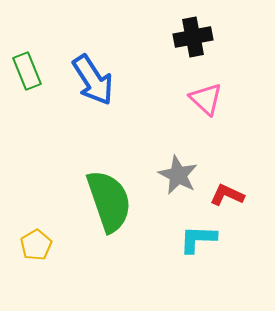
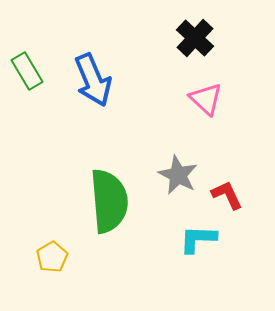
black cross: moved 2 px right, 1 px down; rotated 36 degrees counterclockwise
green rectangle: rotated 9 degrees counterclockwise
blue arrow: rotated 10 degrees clockwise
red L-shape: rotated 40 degrees clockwise
green semicircle: rotated 14 degrees clockwise
yellow pentagon: moved 16 px right, 12 px down
